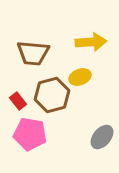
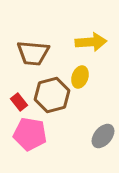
yellow ellipse: rotated 50 degrees counterclockwise
red rectangle: moved 1 px right, 1 px down
gray ellipse: moved 1 px right, 1 px up
